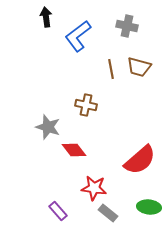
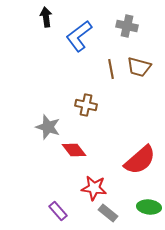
blue L-shape: moved 1 px right
